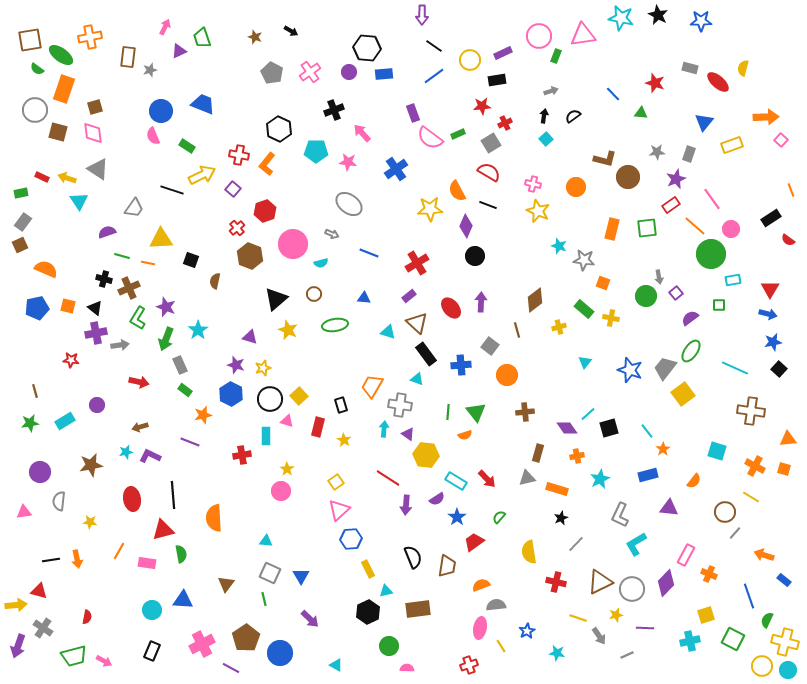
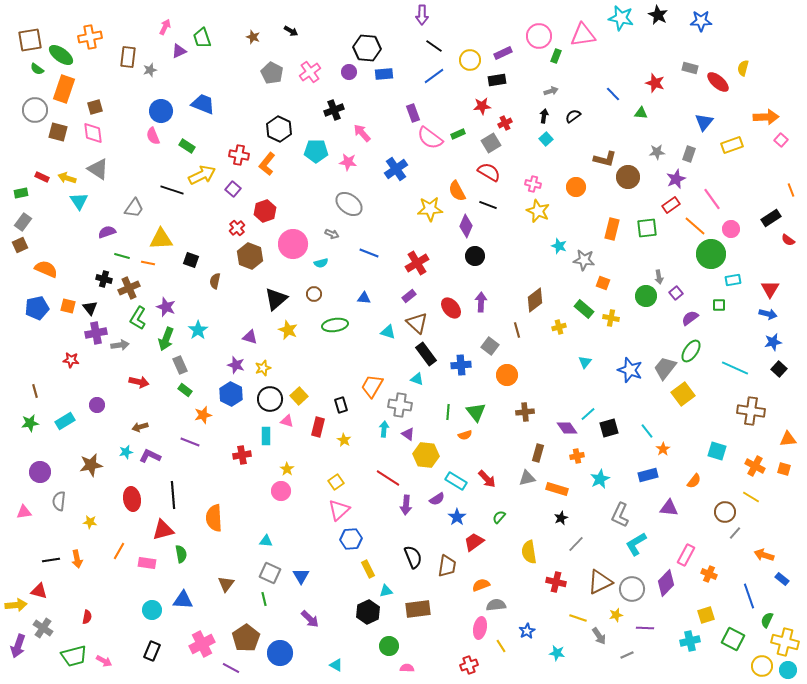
brown star at (255, 37): moved 2 px left
black triangle at (95, 308): moved 5 px left; rotated 14 degrees clockwise
blue rectangle at (784, 580): moved 2 px left, 1 px up
